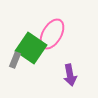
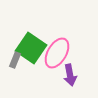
pink ellipse: moved 5 px right, 19 px down
